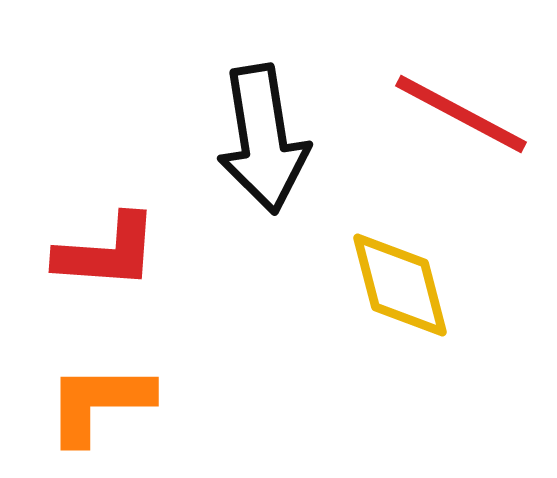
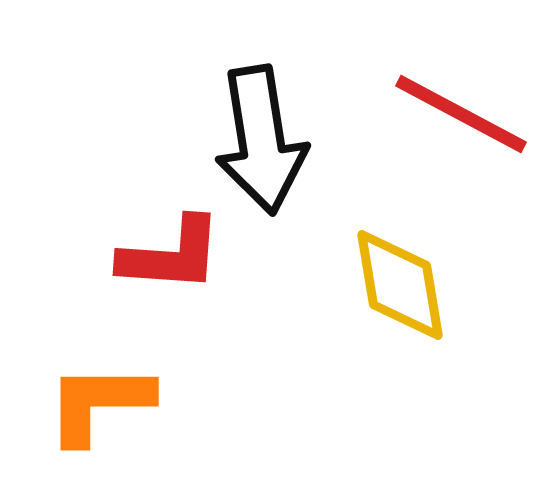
black arrow: moved 2 px left, 1 px down
red L-shape: moved 64 px right, 3 px down
yellow diamond: rotated 5 degrees clockwise
